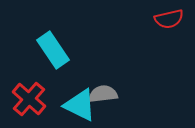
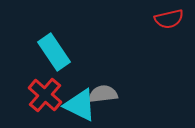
cyan rectangle: moved 1 px right, 2 px down
red cross: moved 16 px right, 4 px up
